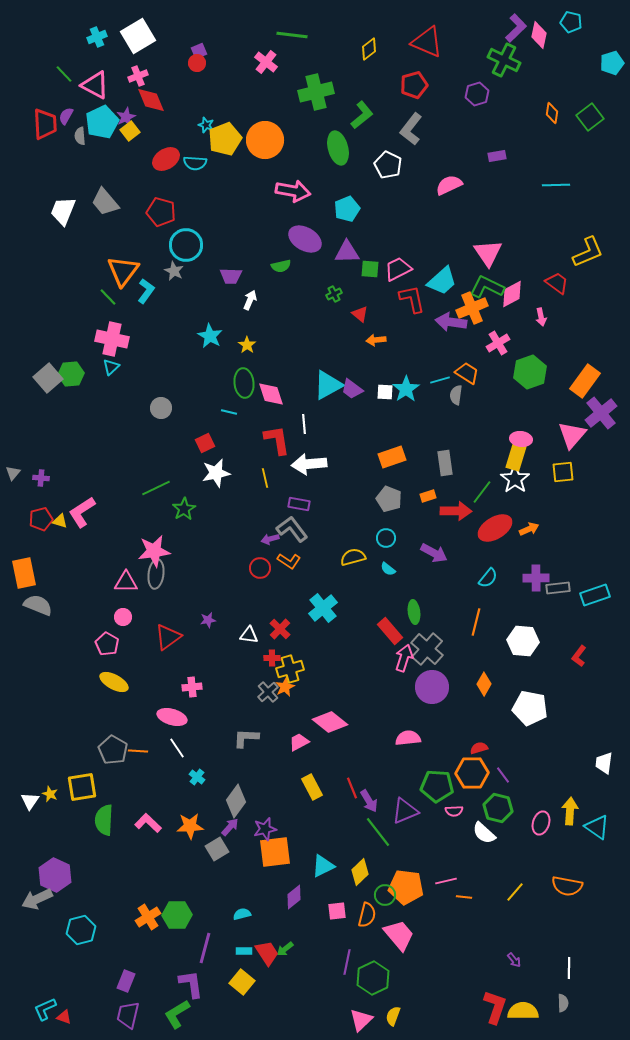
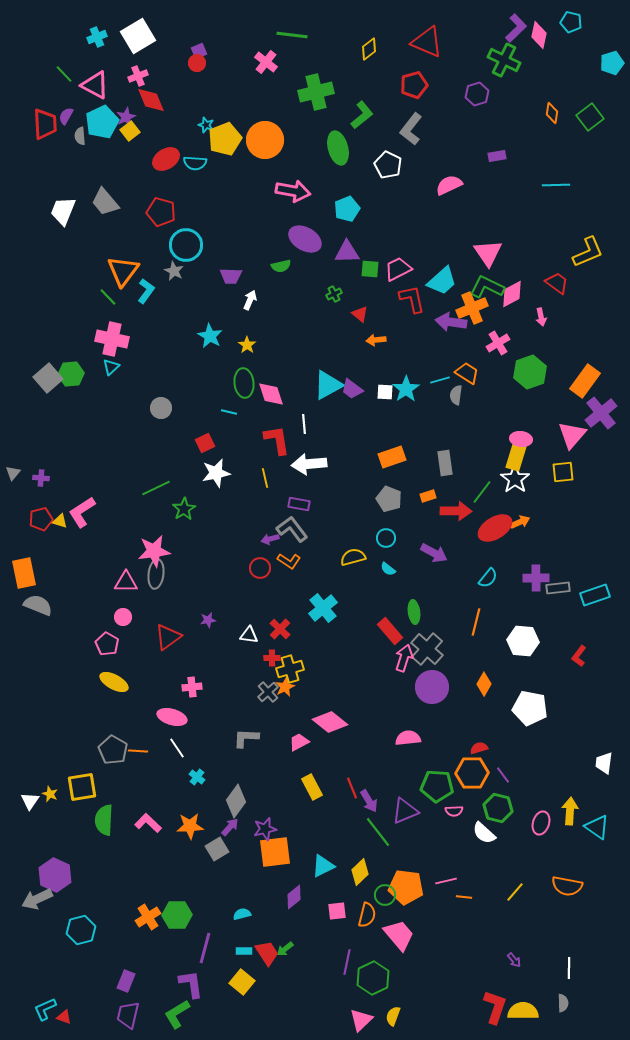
orange arrow at (529, 529): moved 9 px left, 7 px up
